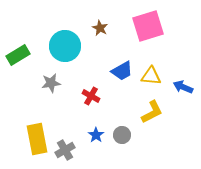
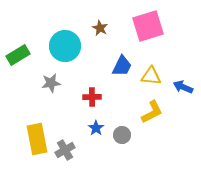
blue trapezoid: moved 5 px up; rotated 35 degrees counterclockwise
red cross: moved 1 px right, 1 px down; rotated 30 degrees counterclockwise
blue star: moved 7 px up
